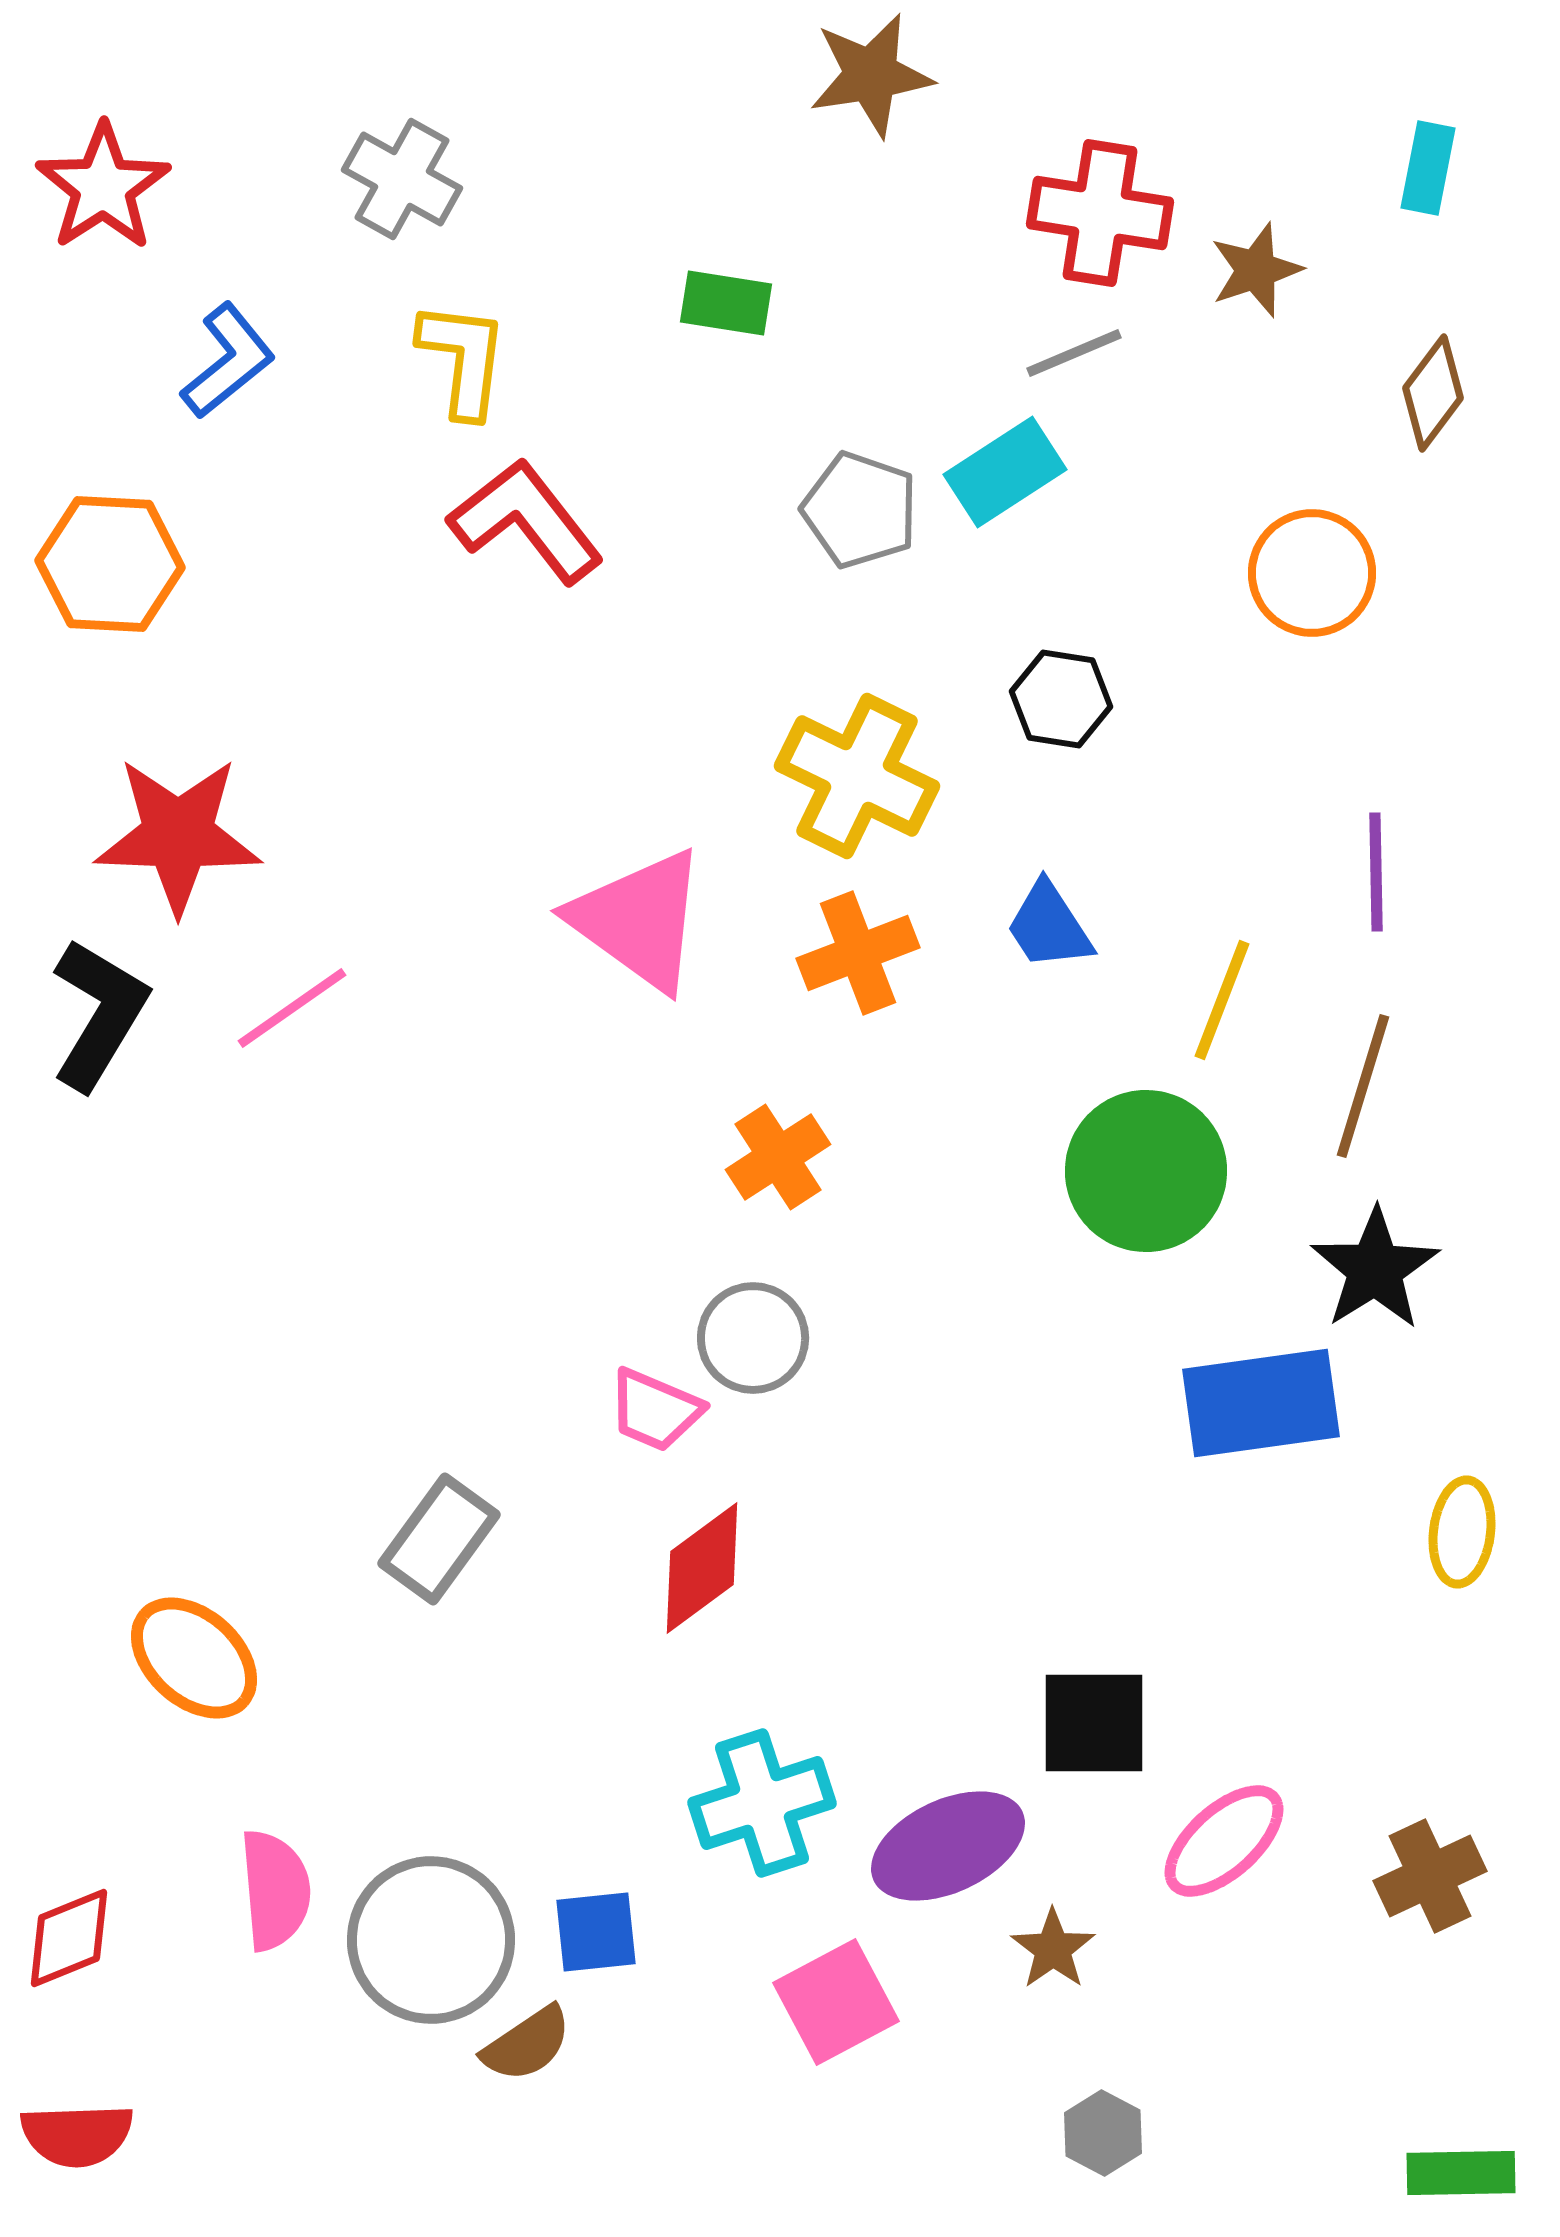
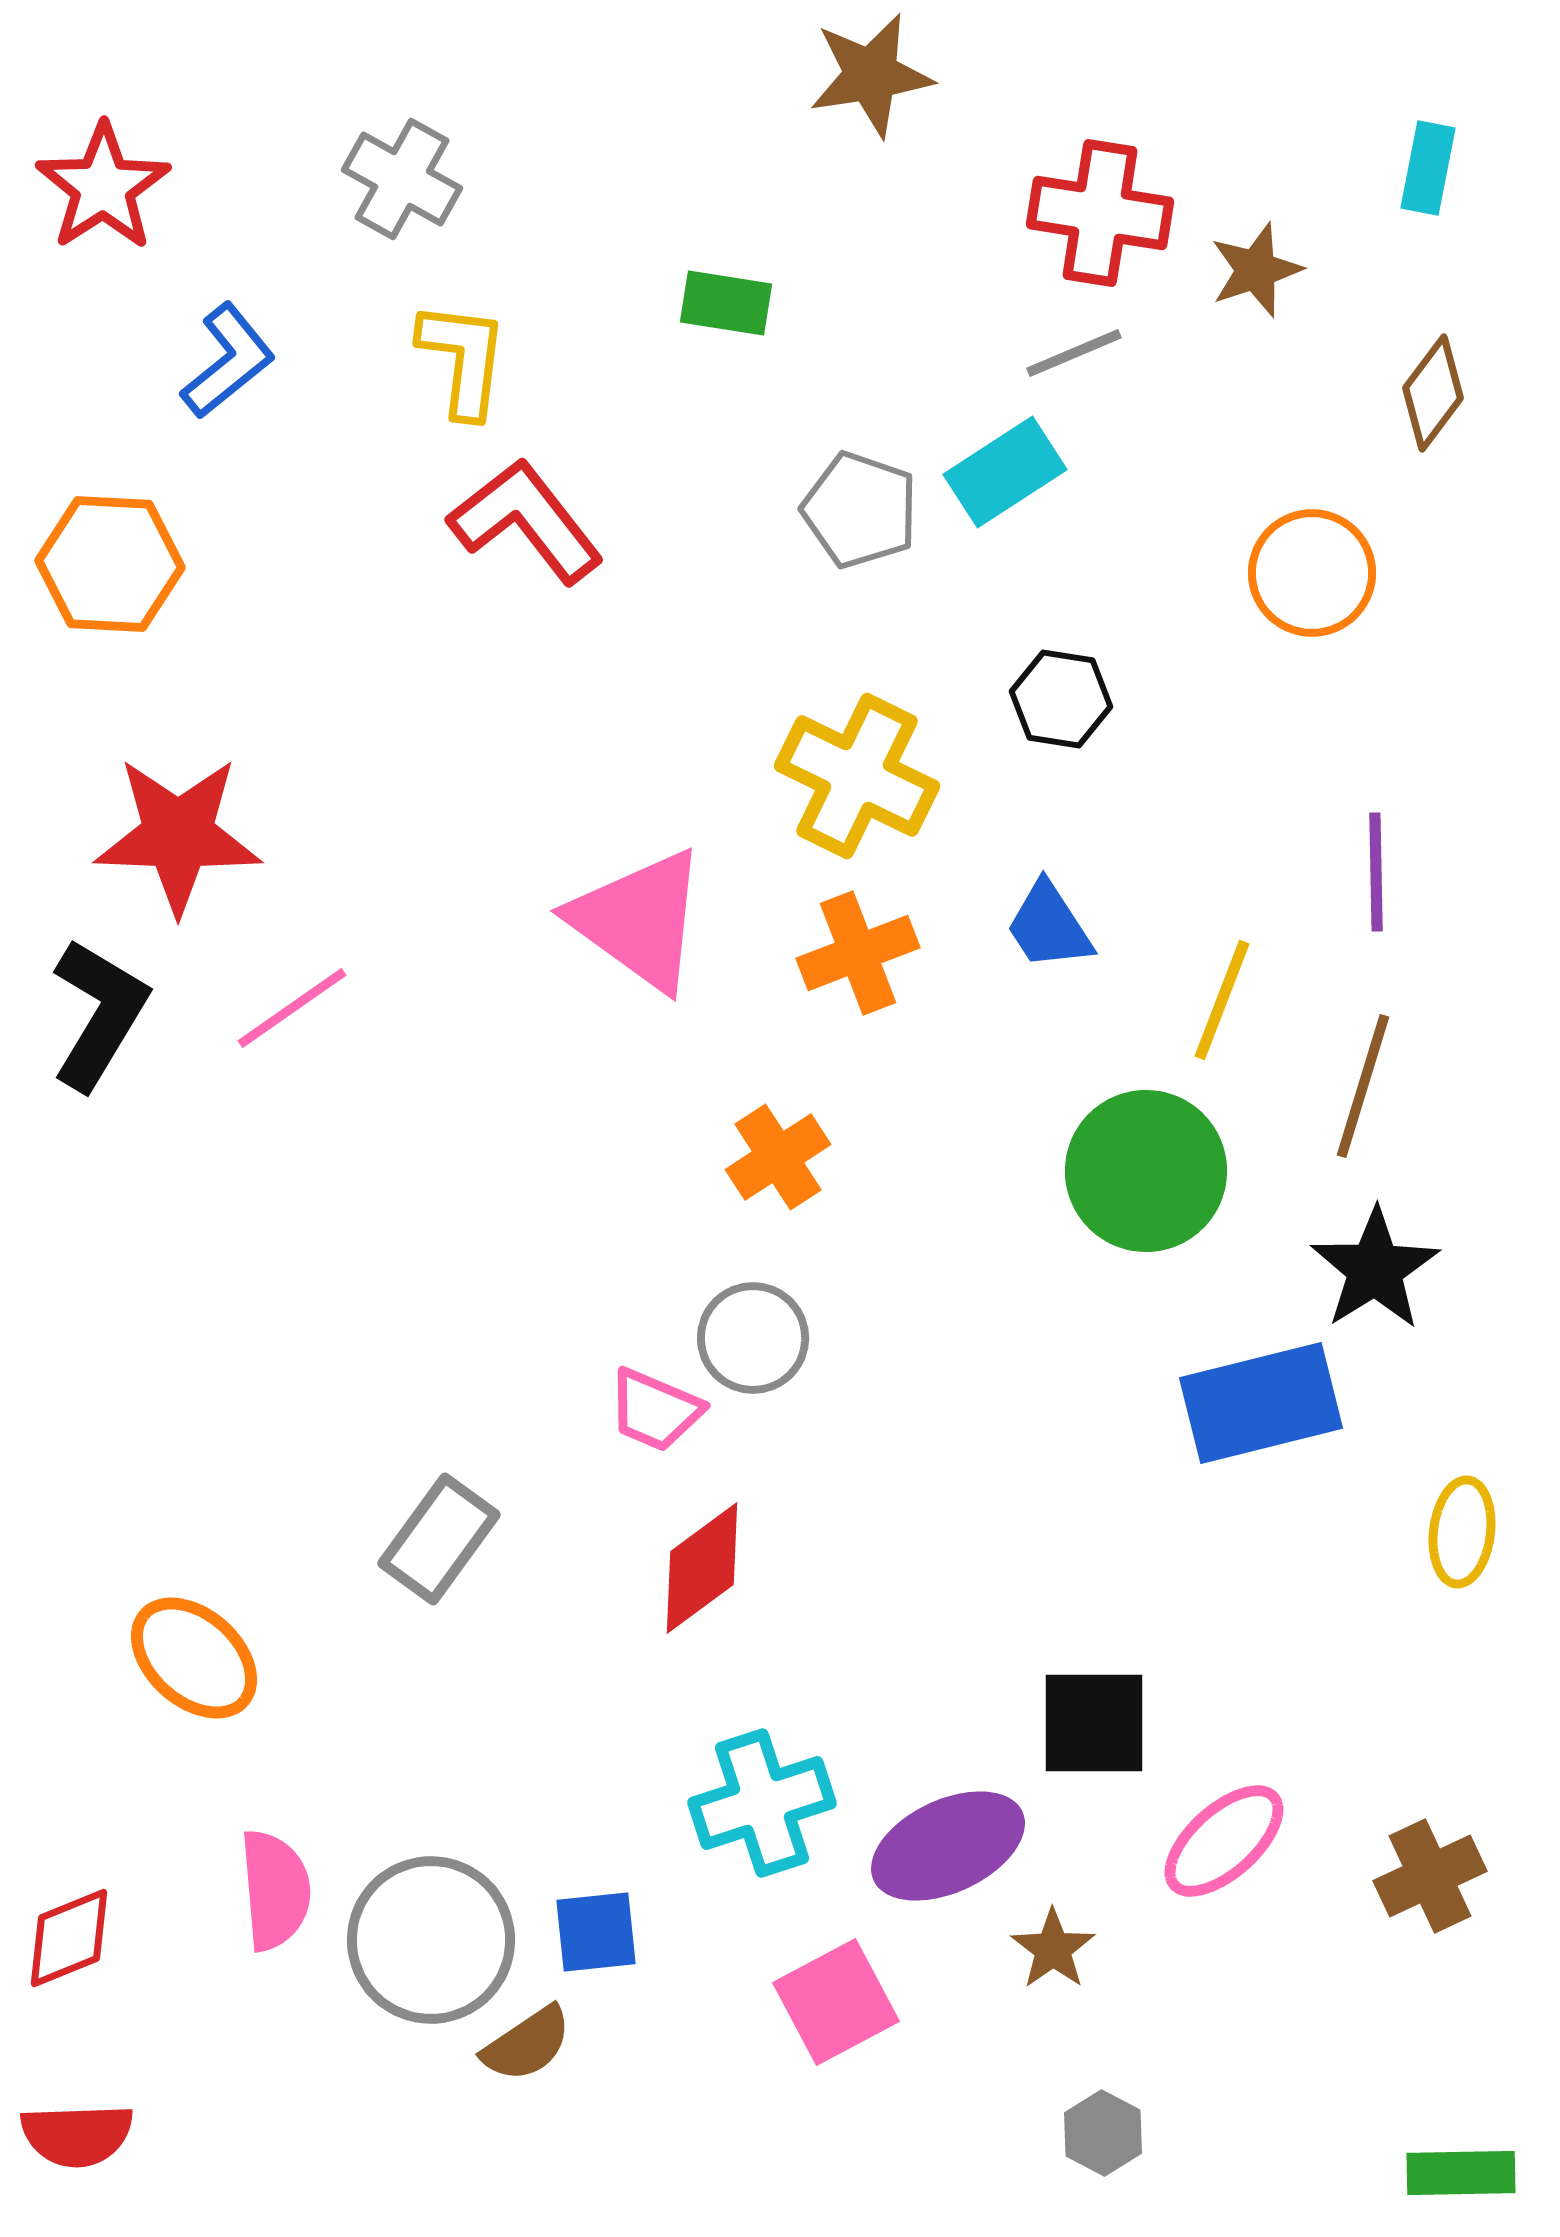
blue rectangle at (1261, 1403): rotated 6 degrees counterclockwise
